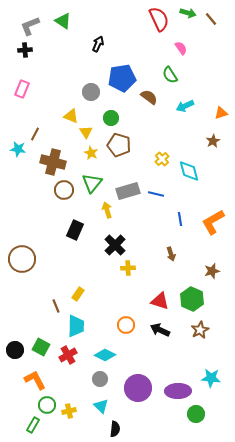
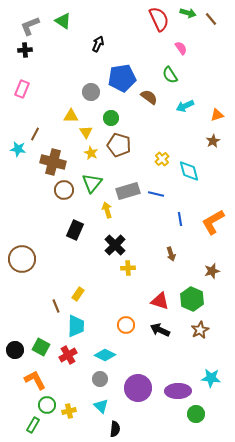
orange triangle at (221, 113): moved 4 px left, 2 px down
yellow triangle at (71, 116): rotated 21 degrees counterclockwise
